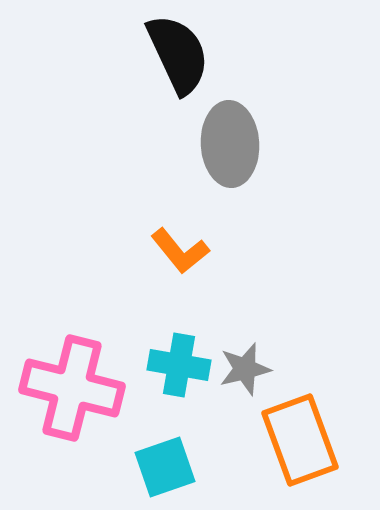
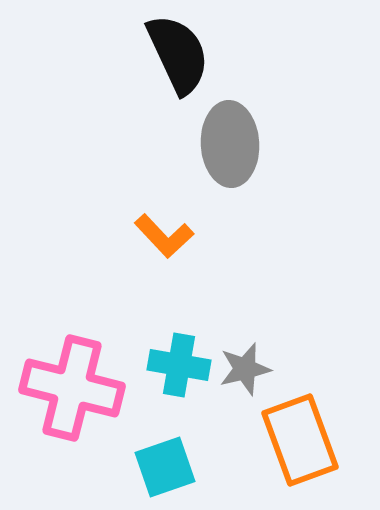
orange L-shape: moved 16 px left, 15 px up; rotated 4 degrees counterclockwise
